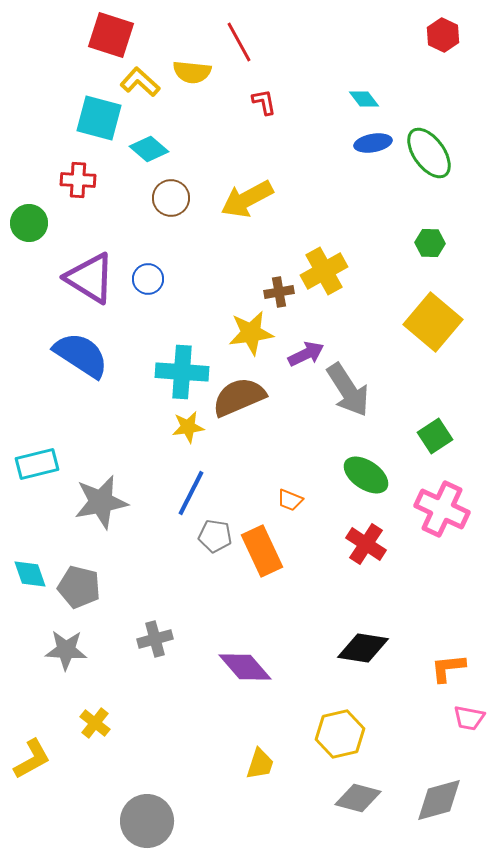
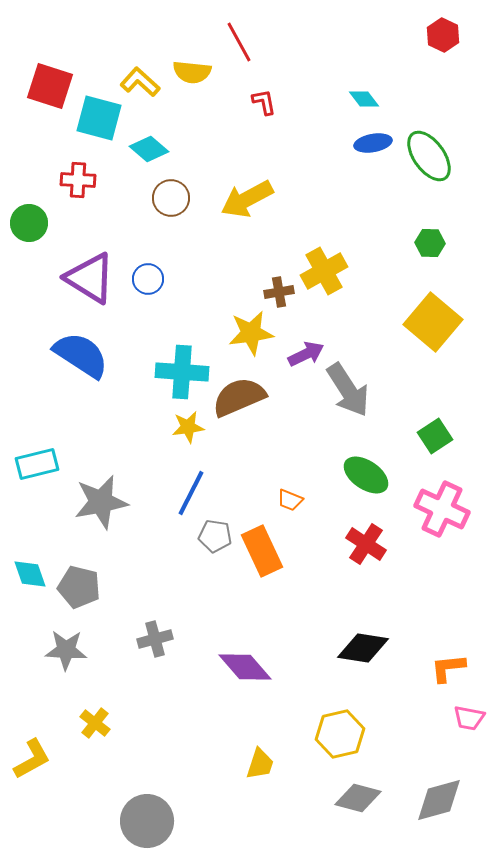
red square at (111, 35): moved 61 px left, 51 px down
green ellipse at (429, 153): moved 3 px down
